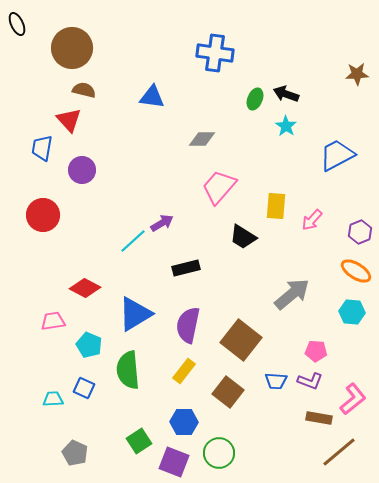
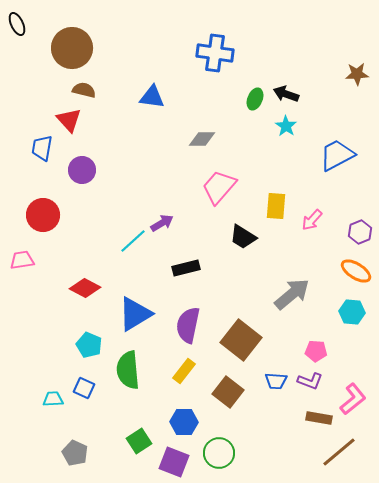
pink trapezoid at (53, 321): moved 31 px left, 61 px up
